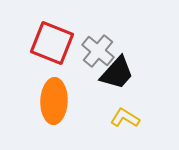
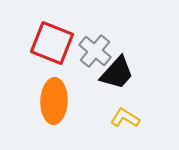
gray cross: moved 3 px left
